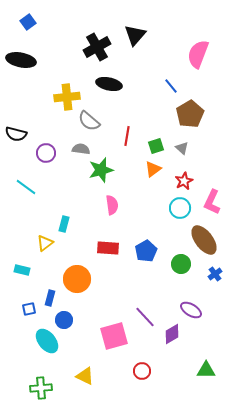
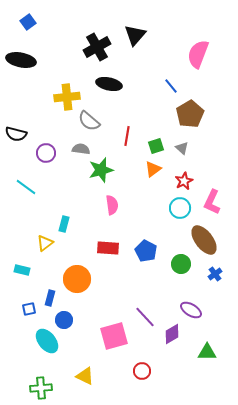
blue pentagon at (146, 251): rotated 15 degrees counterclockwise
green triangle at (206, 370): moved 1 px right, 18 px up
